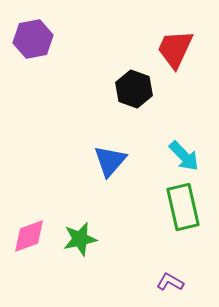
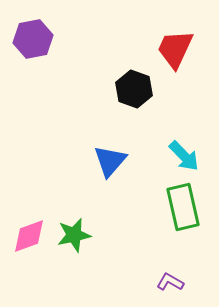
green star: moved 6 px left, 4 px up
